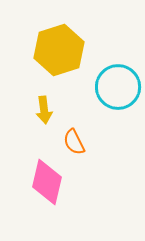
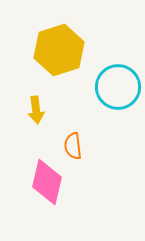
yellow arrow: moved 8 px left
orange semicircle: moved 1 px left, 4 px down; rotated 20 degrees clockwise
